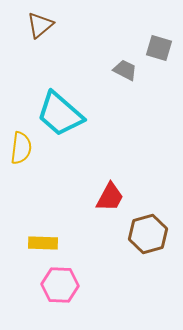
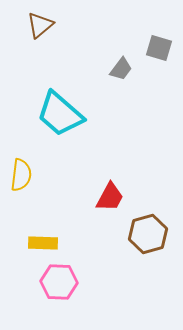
gray trapezoid: moved 4 px left, 1 px up; rotated 100 degrees clockwise
yellow semicircle: moved 27 px down
pink hexagon: moved 1 px left, 3 px up
